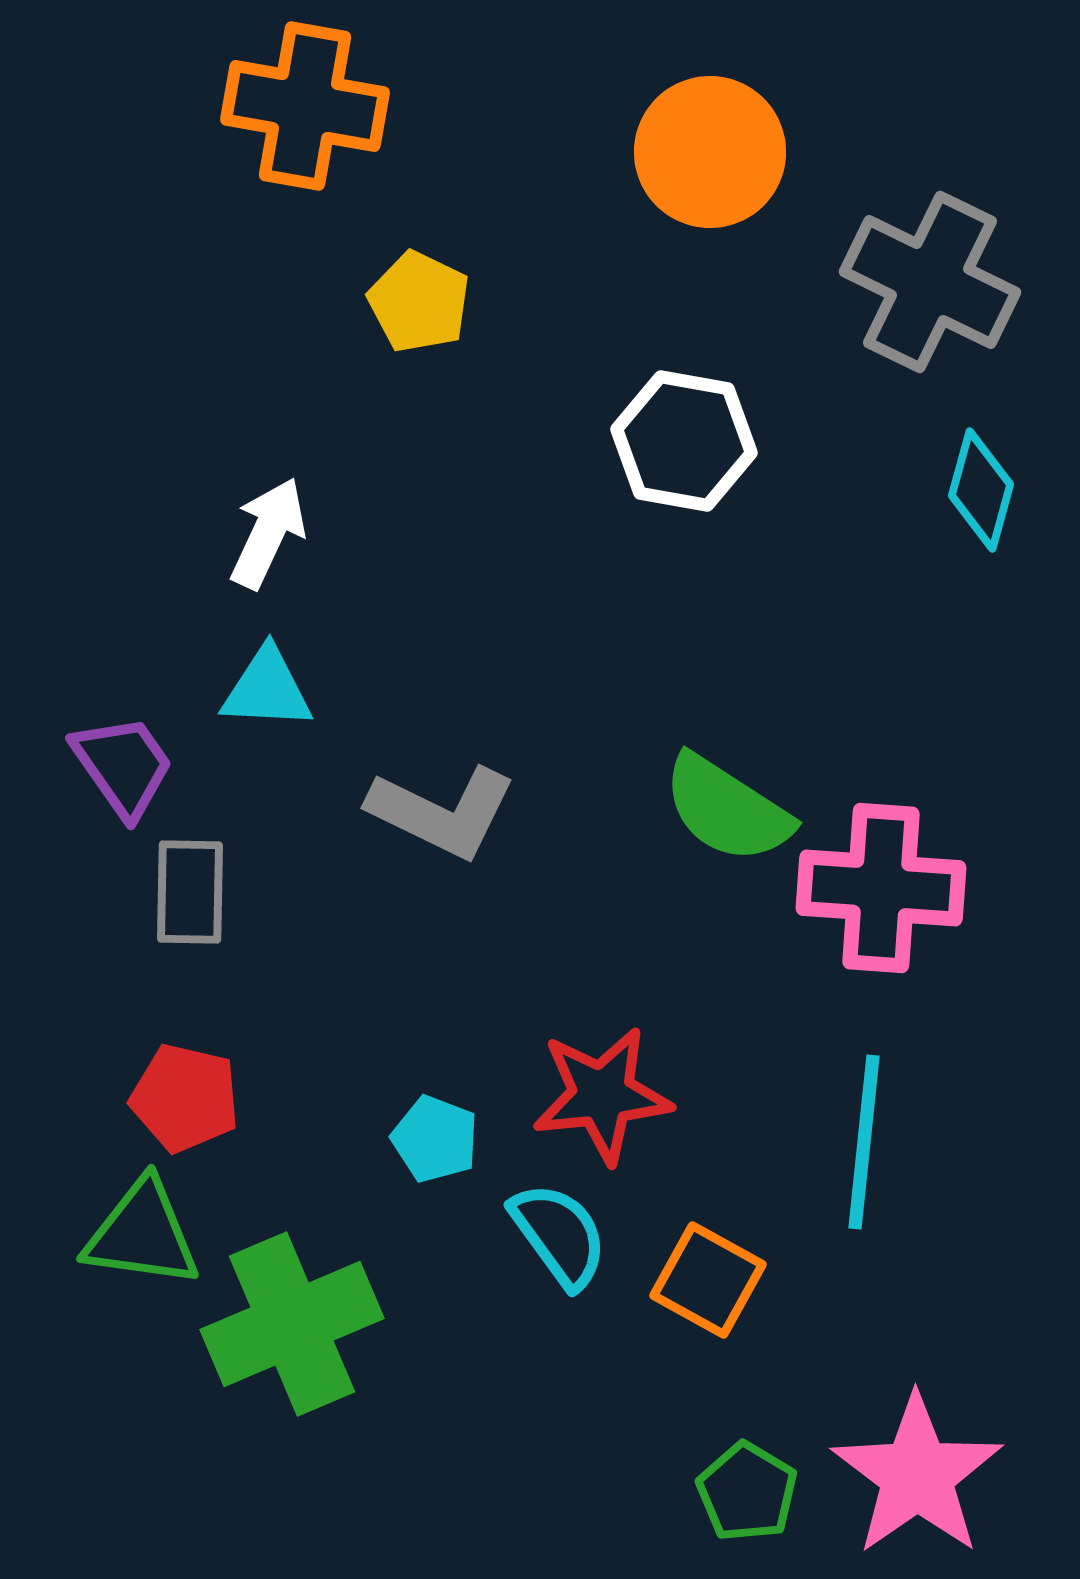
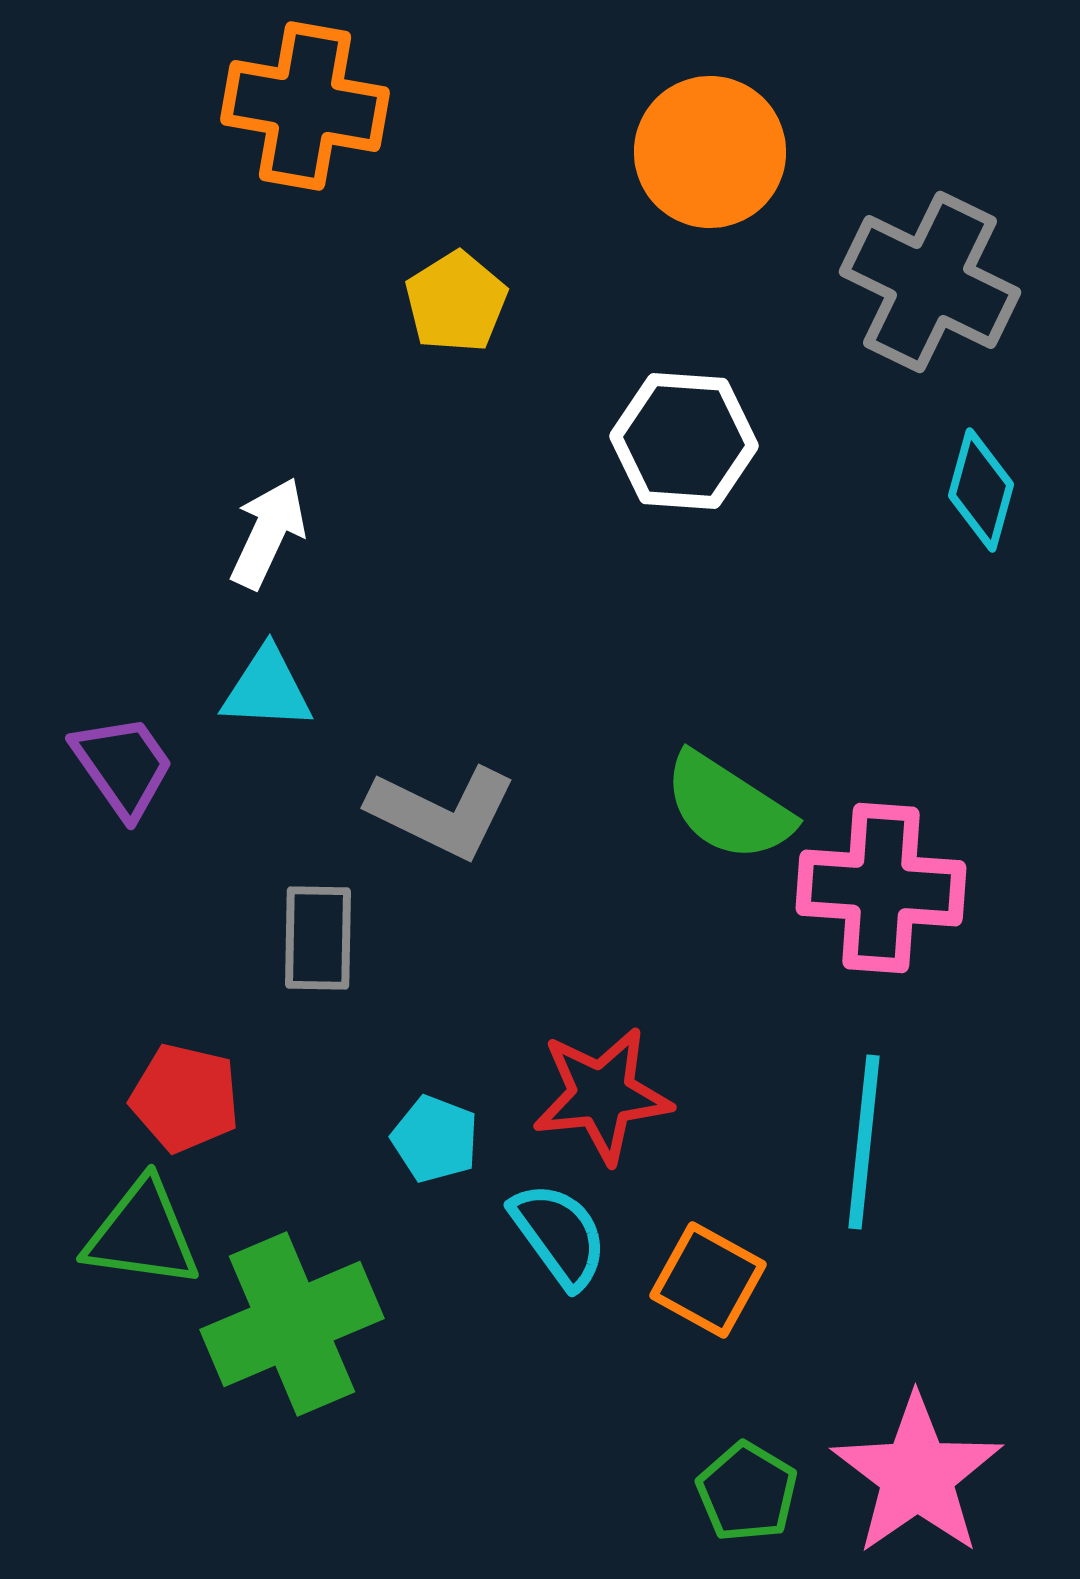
yellow pentagon: moved 37 px right; rotated 14 degrees clockwise
white hexagon: rotated 6 degrees counterclockwise
green semicircle: moved 1 px right, 2 px up
gray rectangle: moved 128 px right, 46 px down
